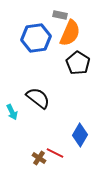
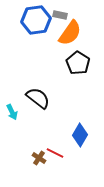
orange semicircle: rotated 12 degrees clockwise
blue hexagon: moved 18 px up
